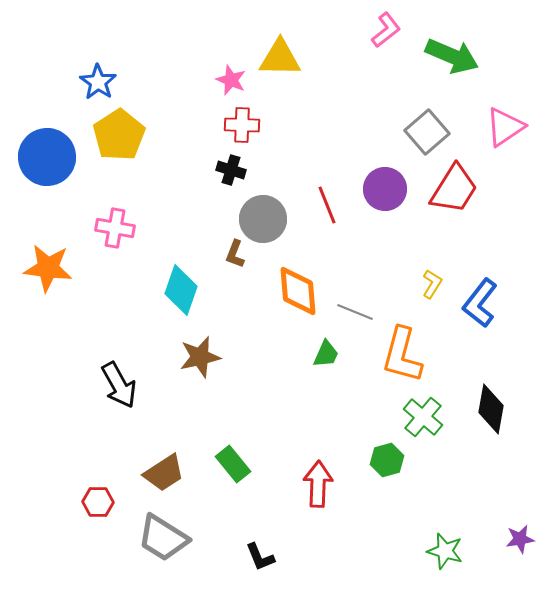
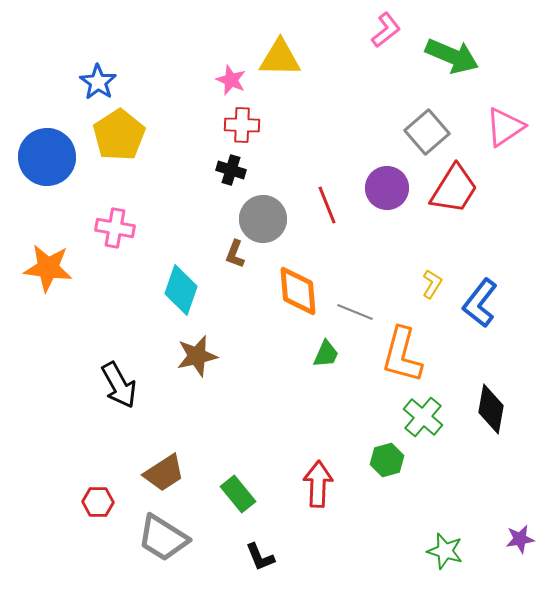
purple circle: moved 2 px right, 1 px up
brown star: moved 3 px left, 1 px up
green rectangle: moved 5 px right, 30 px down
